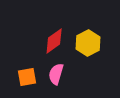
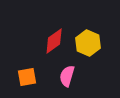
yellow hexagon: rotated 10 degrees counterclockwise
pink semicircle: moved 11 px right, 2 px down
